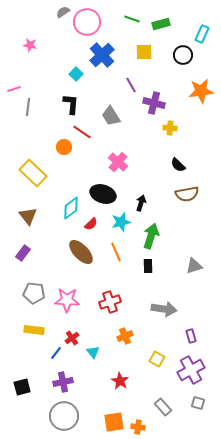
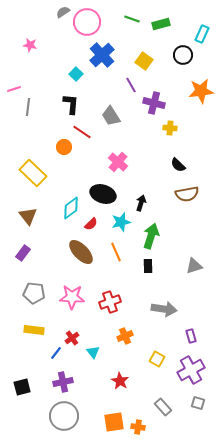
yellow square at (144, 52): moved 9 px down; rotated 36 degrees clockwise
pink star at (67, 300): moved 5 px right, 3 px up
